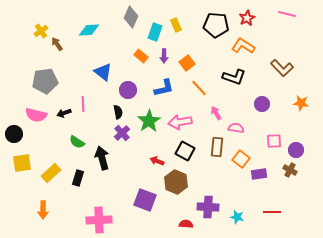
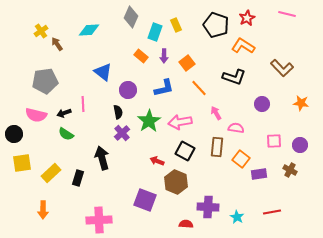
black pentagon at (216, 25): rotated 15 degrees clockwise
green semicircle at (77, 142): moved 11 px left, 8 px up
purple circle at (296, 150): moved 4 px right, 5 px up
red line at (272, 212): rotated 12 degrees counterclockwise
cyan star at (237, 217): rotated 16 degrees clockwise
